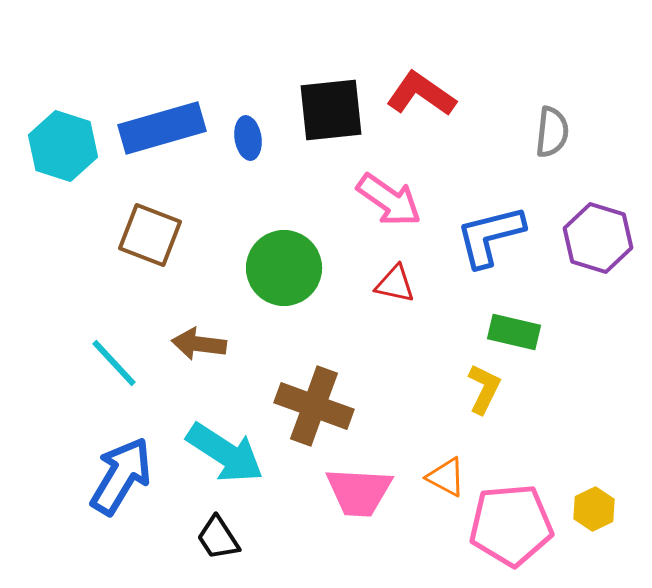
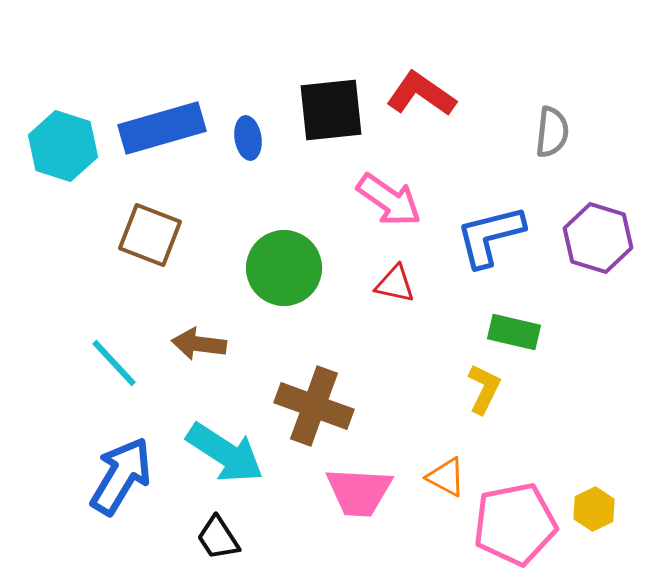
pink pentagon: moved 4 px right, 1 px up; rotated 6 degrees counterclockwise
